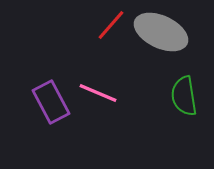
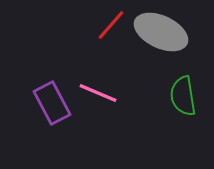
green semicircle: moved 1 px left
purple rectangle: moved 1 px right, 1 px down
